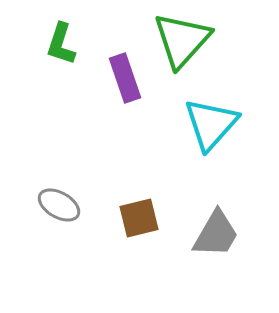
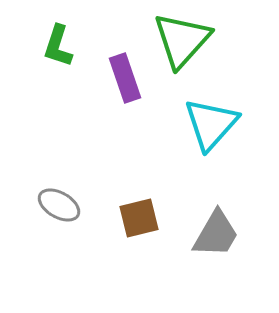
green L-shape: moved 3 px left, 2 px down
